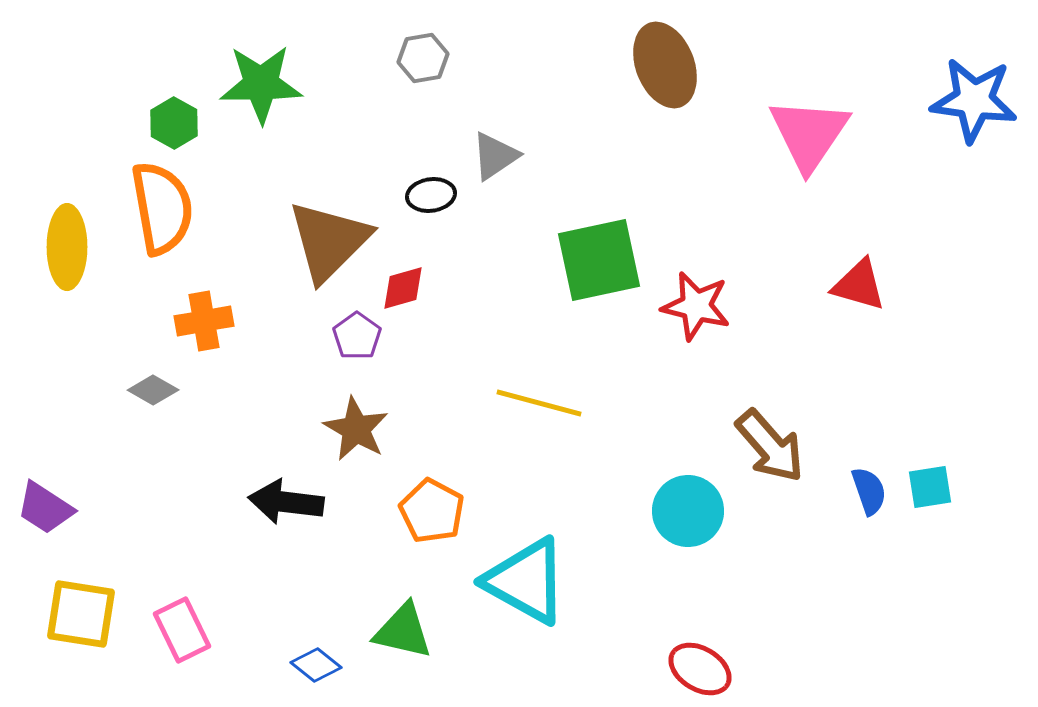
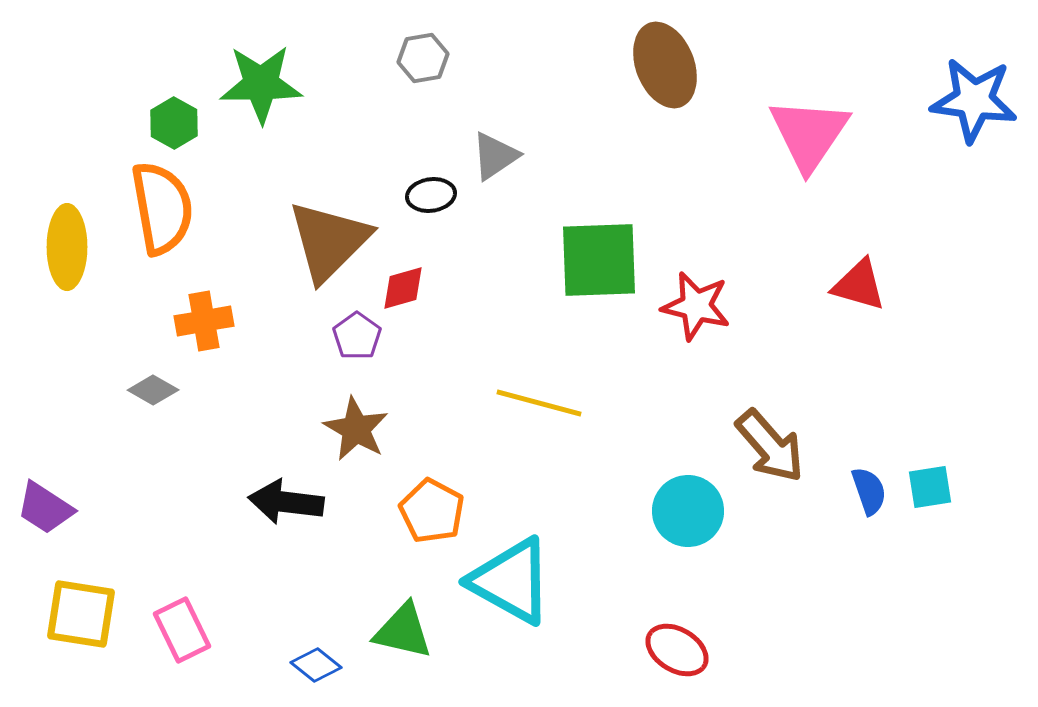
green square: rotated 10 degrees clockwise
cyan triangle: moved 15 px left
red ellipse: moved 23 px left, 19 px up
